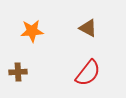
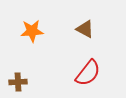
brown triangle: moved 3 px left, 1 px down
brown cross: moved 10 px down
